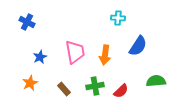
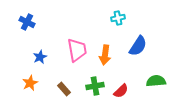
cyan cross: rotated 16 degrees counterclockwise
pink trapezoid: moved 2 px right, 2 px up
